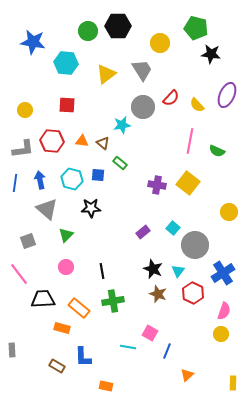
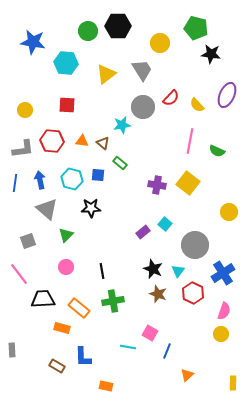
cyan square at (173, 228): moved 8 px left, 4 px up
